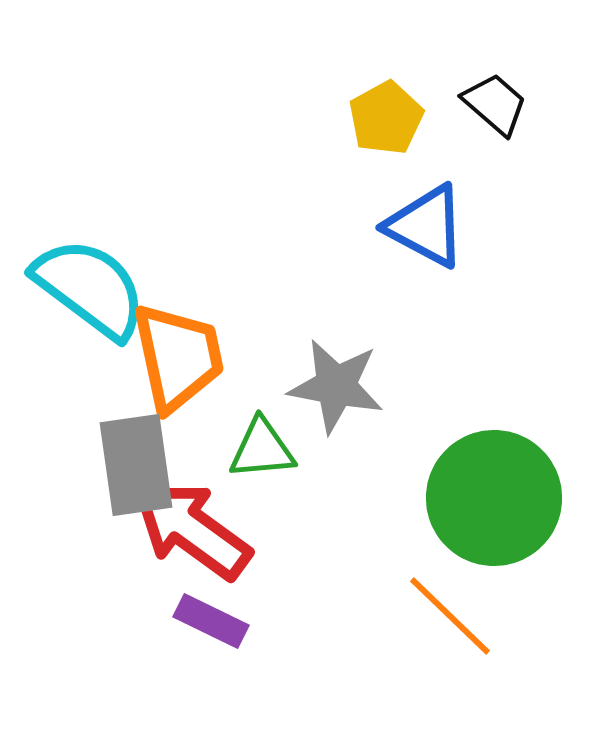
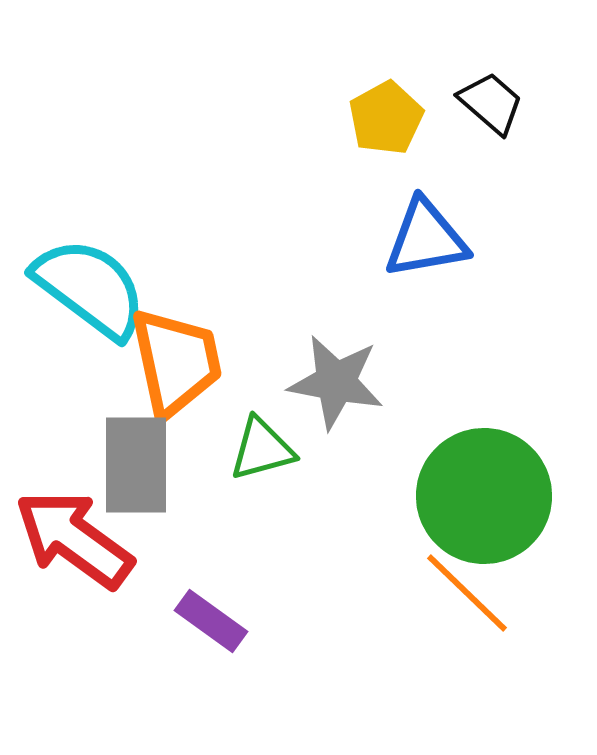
black trapezoid: moved 4 px left, 1 px up
blue triangle: moved 13 px down; rotated 38 degrees counterclockwise
orange trapezoid: moved 2 px left, 5 px down
gray star: moved 4 px up
green triangle: rotated 10 degrees counterclockwise
gray rectangle: rotated 8 degrees clockwise
green circle: moved 10 px left, 2 px up
red arrow: moved 118 px left, 9 px down
orange line: moved 17 px right, 23 px up
purple rectangle: rotated 10 degrees clockwise
